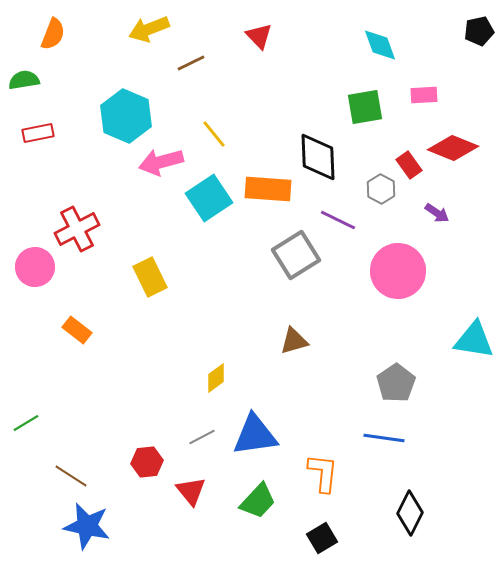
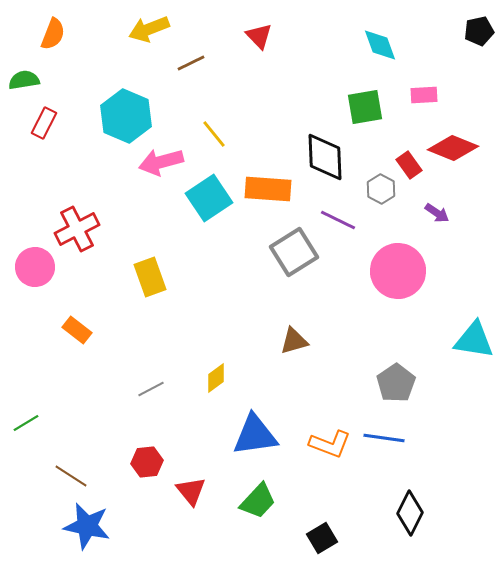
red rectangle at (38, 133): moved 6 px right, 10 px up; rotated 52 degrees counterclockwise
black diamond at (318, 157): moved 7 px right
gray square at (296, 255): moved 2 px left, 3 px up
yellow rectangle at (150, 277): rotated 6 degrees clockwise
gray line at (202, 437): moved 51 px left, 48 px up
orange L-shape at (323, 473): moved 7 px right, 29 px up; rotated 105 degrees clockwise
